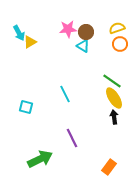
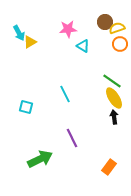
brown circle: moved 19 px right, 10 px up
